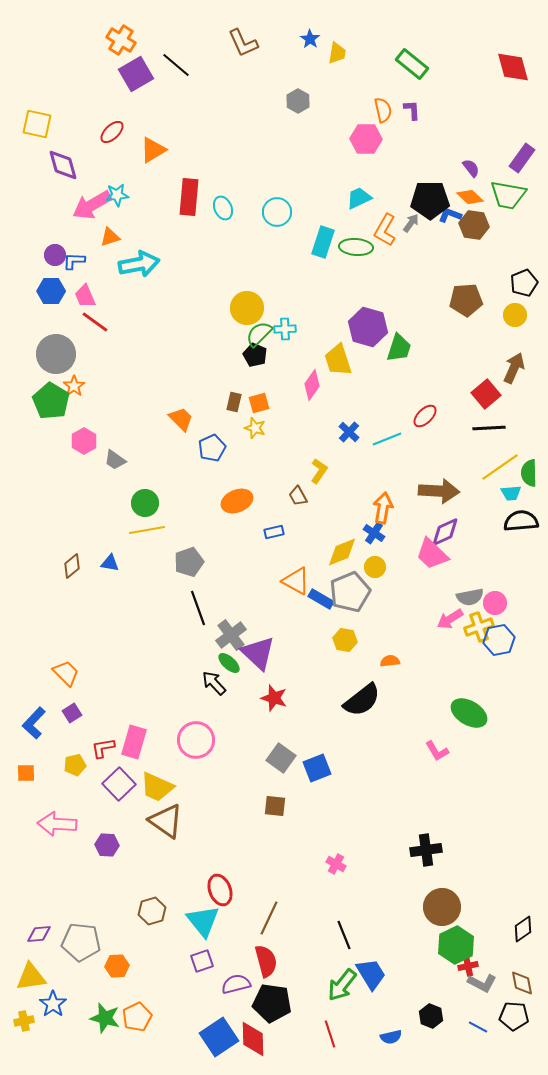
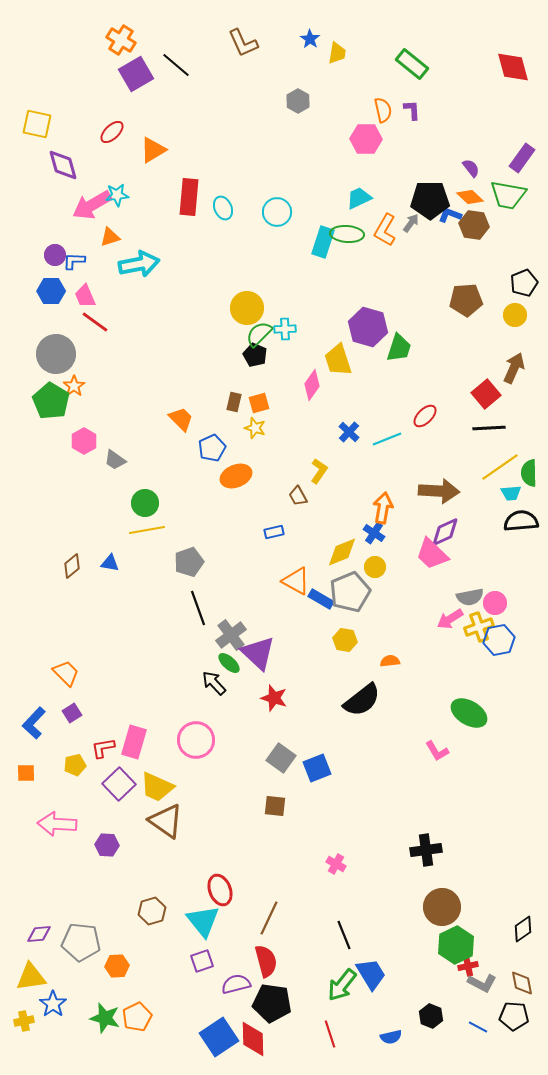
green ellipse at (356, 247): moved 9 px left, 13 px up
orange ellipse at (237, 501): moved 1 px left, 25 px up
